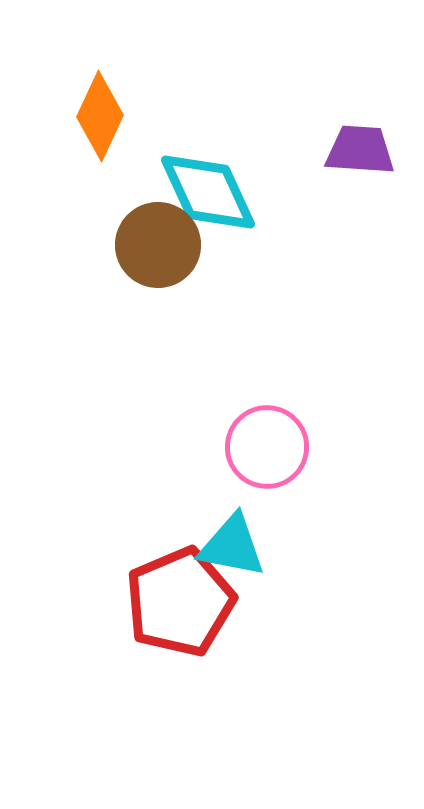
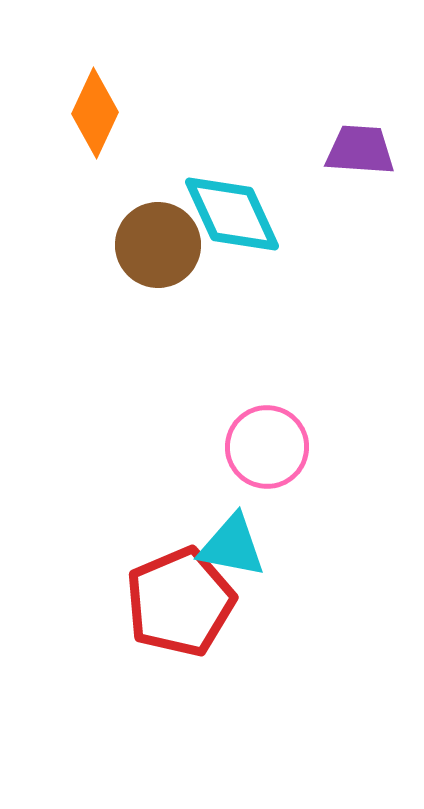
orange diamond: moved 5 px left, 3 px up
cyan diamond: moved 24 px right, 22 px down
